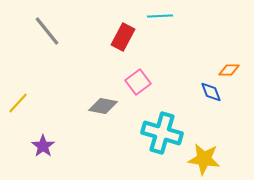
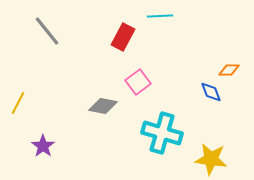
yellow line: rotated 15 degrees counterclockwise
yellow star: moved 7 px right
